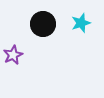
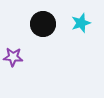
purple star: moved 2 px down; rotated 30 degrees clockwise
